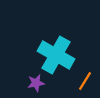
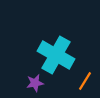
purple star: moved 1 px left
